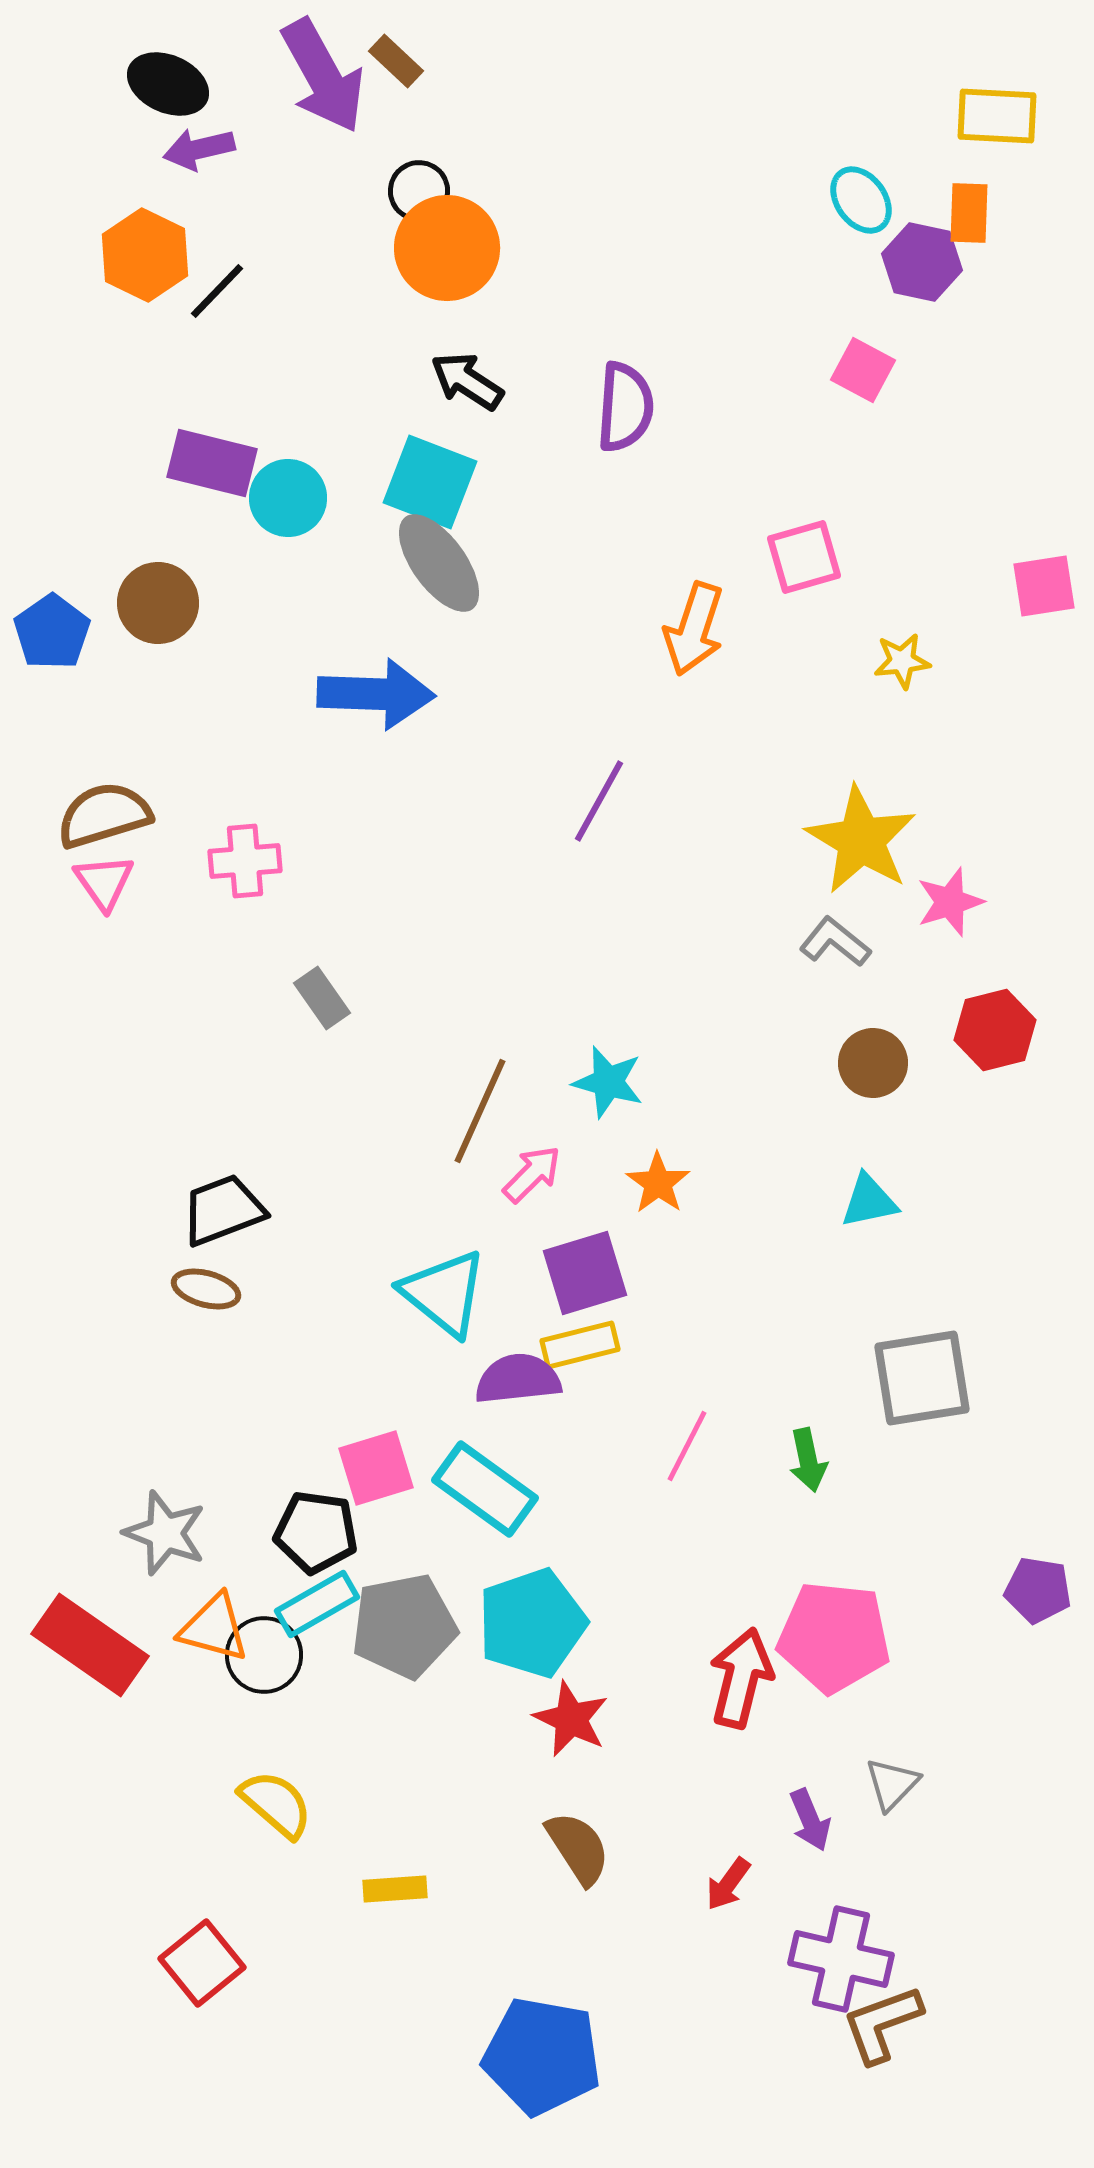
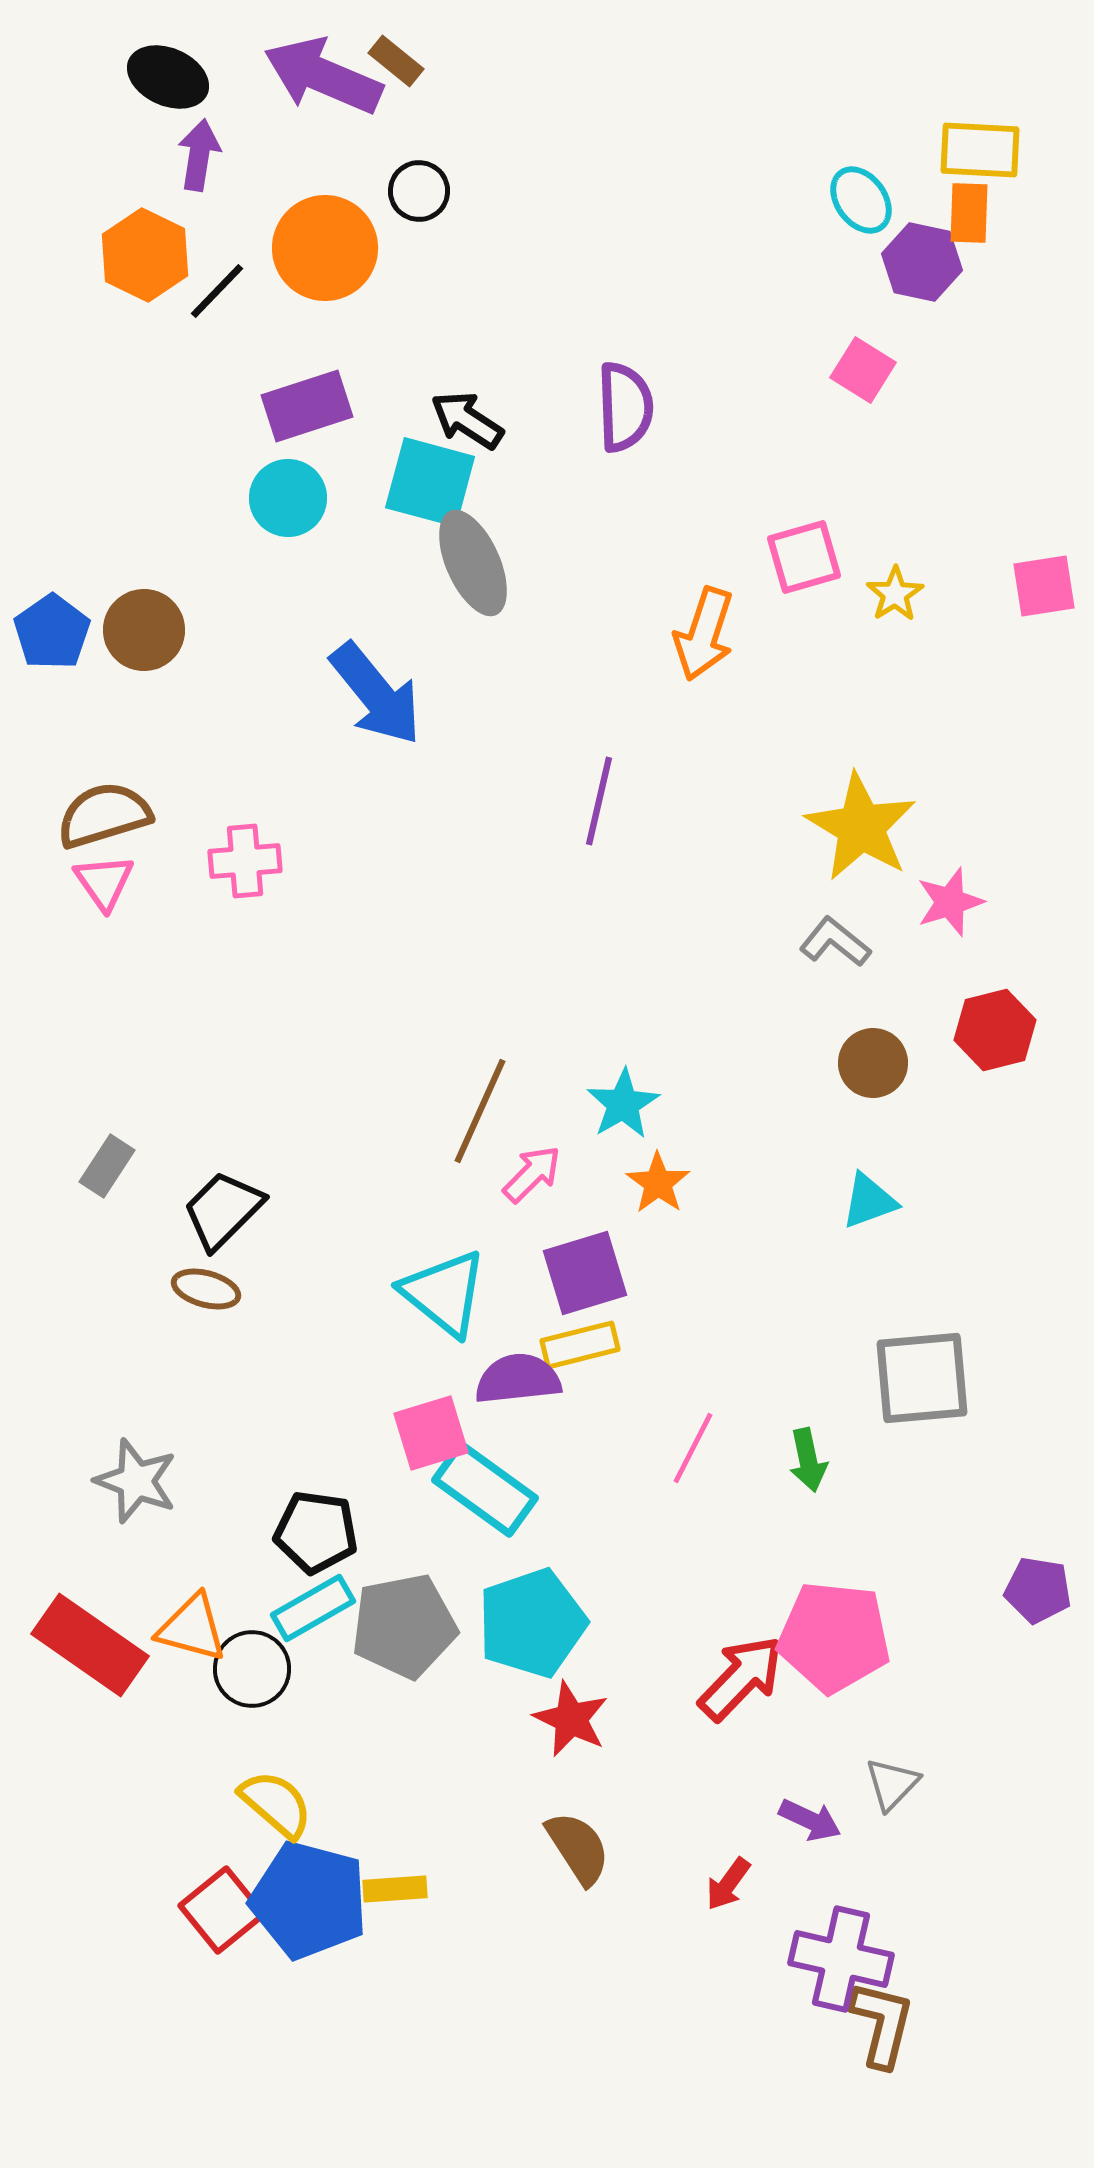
brown rectangle at (396, 61): rotated 4 degrees counterclockwise
purple arrow at (323, 76): rotated 142 degrees clockwise
black ellipse at (168, 84): moved 7 px up
yellow rectangle at (997, 116): moved 17 px left, 34 px down
purple arrow at (199, 149): moved 6 px down; rotated 112 degrees clockwise
orange circle at (447, 248): moved 122 px left
pink square at (863, 370): rotated 4 degrees clockwise
black arrow at (467, 381): moved 39 px down
purple semicircle at (625, 407): rotated 6 degrees counterclockwise
purple rectangle at (212, 463): moved 95 px right, 57 px up; rotated 32 degrees counterclockwise
cyan square at (430, 482): rotated 6 degrees counterclockwise
gray ellipse at (439, 563): moved 34 px right; rotated 12 degrees clockwise
brown circle at (158, 603): moved 14 px left, 27 px down
orange arrow at (694, 629): moved 10 px right, 5 px down
yellow star at (902, 661): moved 7 px left, 67 px up; rotated 26 degrees counterclockwise
blue arrow at (376, 694): rotated 49 degrees clockwise
purple line at (599, 801): rotated 16 degrees counterclockwise
yellow star at (861, 840): moved 13 px up
gray rectangle at (322, 998): moved 215 px left, 168 px down; rotated 68 degrees clockwise
cyan star at (608, 1082): moved 15 px right, 22 px down; rotated 26 degrees clockwise
cyan triangle at (869, 1201): rotated 8 degrees counterclockwise
black trapezoid at (223, 1210): rotated 24 degrees counterclockwise
gray square at (922, 1378): rotated 4 degrees clockwise
pink line at (687, 1446): moved 6 px right, 2 px down
pink square at (376, 1468): moved 55 px right, 35 px up
gray star at (165, 1533): moved 29 px left, 52 px up
cyan rectangle at (317, 1604): moved 4 px left, 4 px down
orange triangle at (214, 1628): moved 22 px left
black circle at (264, 1655): moved 12 px left, 14 px down
red arrow at (741, 1678): rotated 30 degrees clockwise
purple arrow at (810, 1820): rotated 42 degrees counterclockwise
red square at (202, 1963): moved 20 px right, 53 px up
brown L-shape at (882, 2024): rotated 124 degrees clockwise
blue pentagon at (542, 2056): moved 233 px left, 156 px up; rotated 5 degrees clockwise
